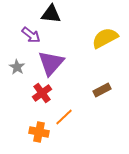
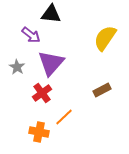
yellow semicircle: rotated 28 degrees counterclockwise
